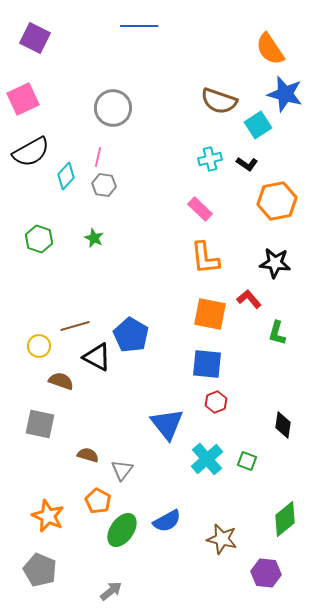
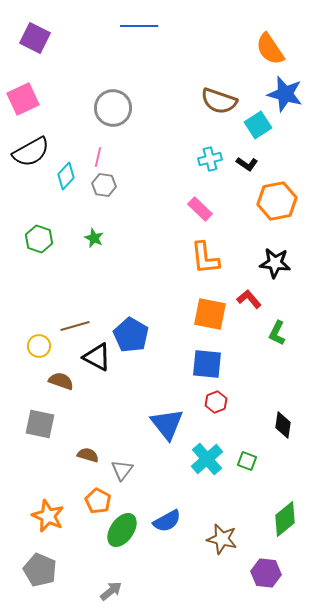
green L-shape at (277, 333): rotated 10 degrees clockwise
